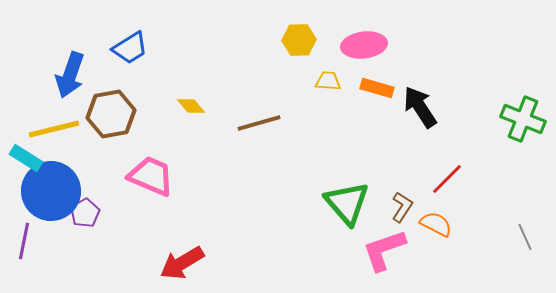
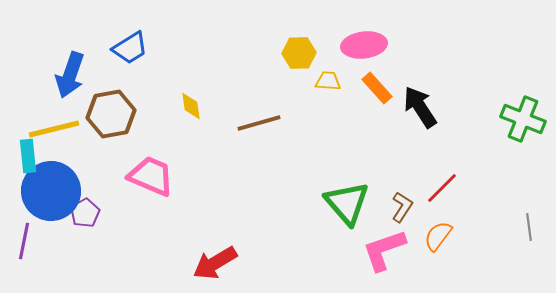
yellow hexagon: moved 13 px down
orange rectangle: rotated 32 degrees clockwise
yellow diamond: rotated 32 degrees clockwise
cyan rectangle: moved 2 px right, 2 px up; rotated 52 degrees clockwise
red line: moved 5 px left, 9 px down
orange semicircle: moved 2 px right, 12 px down; rotated 80 degrees counterclockwise
gray line: moved 4 px right, 10 px up; rotated 16 degrees clockwise
red arrow: moved 33 px right
